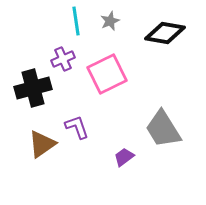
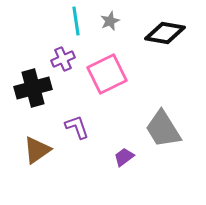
brown triangle: moved 5 px left, 6 px down
